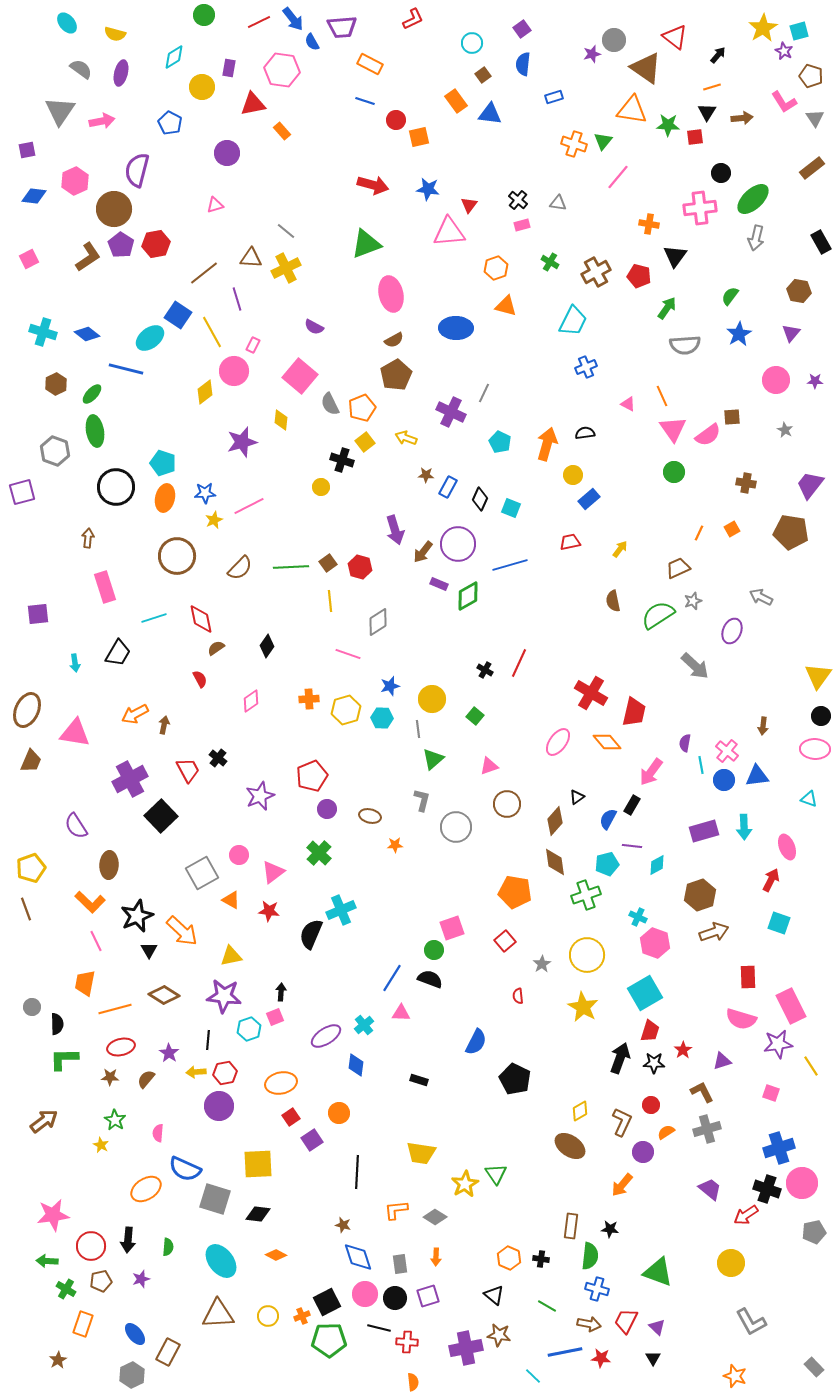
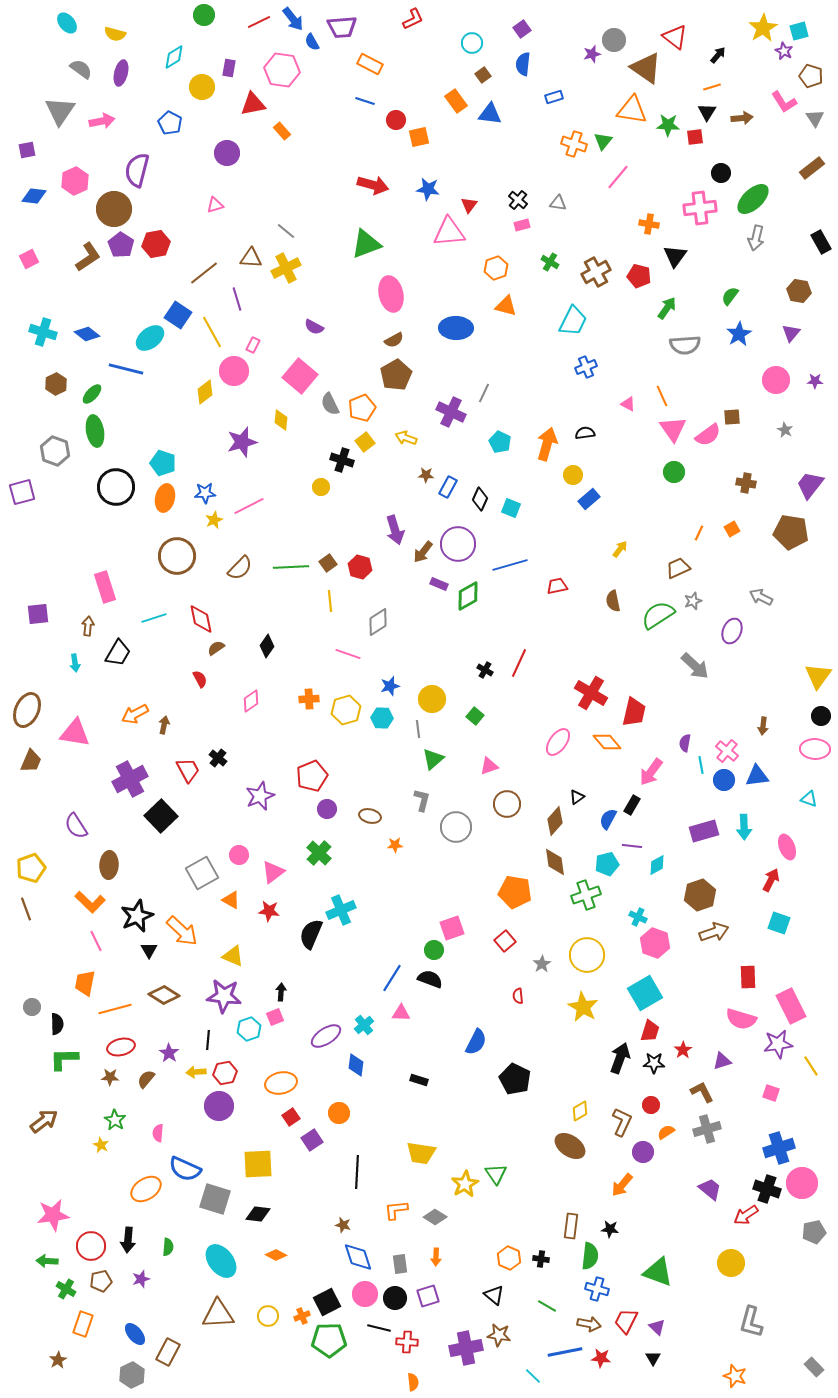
brown arrow at (88, 538): moved 88 px down
red trapezoid at (570, 542): moved 13 px left, 44 px down
yellow triangle at (231, 956): moved 2 px right; rotated 35 degrees clockwise
gray L-shape at (751, 1322): rotated 44 degrees clockwise
